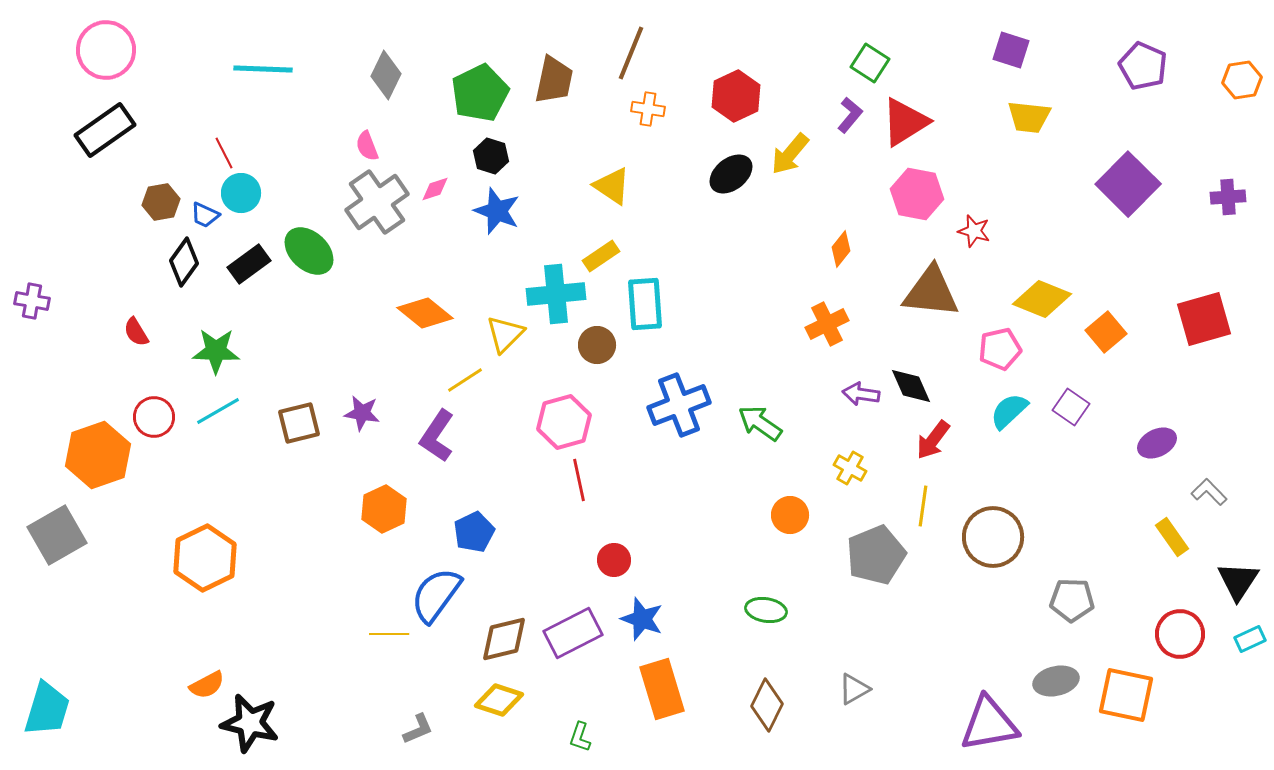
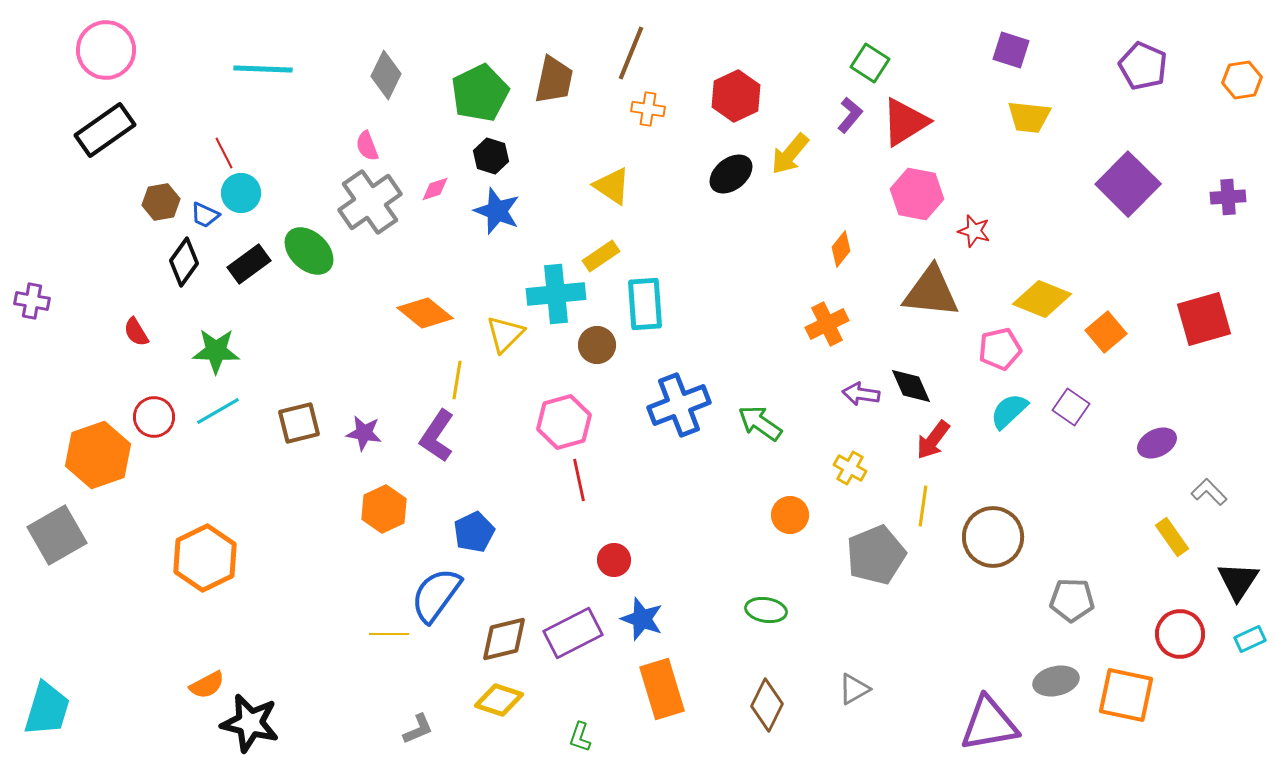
gray cross at (377, 202): moved 7 px left
yellow line at (465, 380): moved 8 px left; rotated 48 degrees counterclockwise
purple star at (362, 413): moved 2 px right, 20 px down
